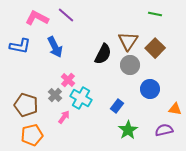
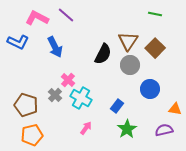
blue L-shape: moved 2 px left, 4 px up; rotated 15 degrees clockwise
pink arrow: moved 22 px right, 11 px down
green star: moved 1 px left, 1 px up
